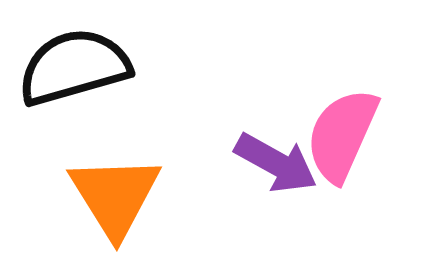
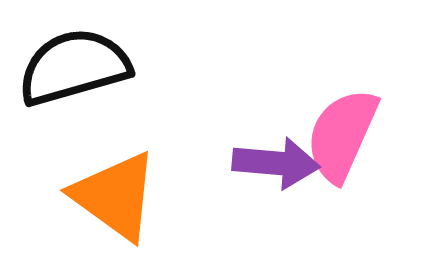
purple arrow: rotated 24 degrees counterclockwise
orange triangle: rotated 22 degrees counterclockwise
